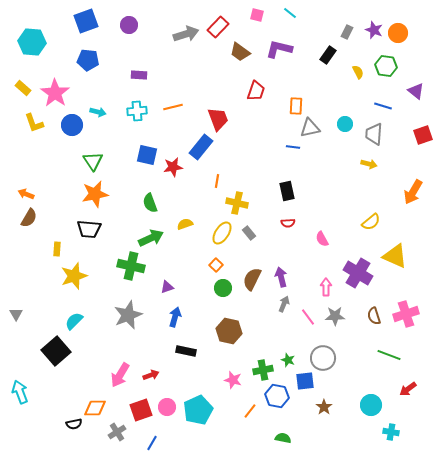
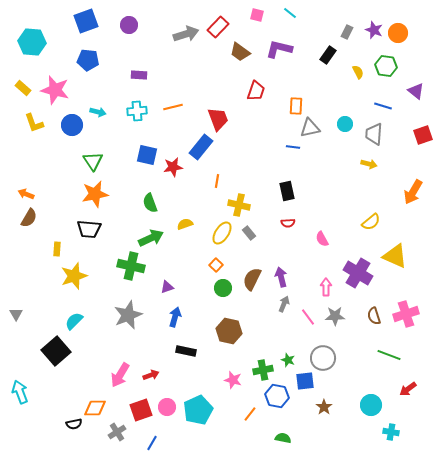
pink star at (55, 93): moved 3 px up; rotated 20 degrees counterclockwise
yellow cross at (237, 203): moved 2 px right, 2 px down
orange line at (250, 411): moved 3 px down
